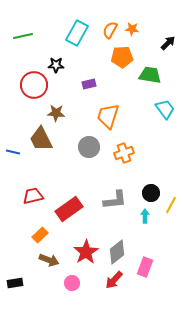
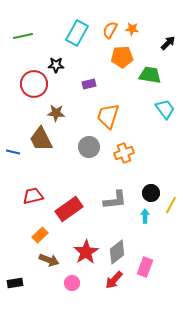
red circle: moved 1 px up
